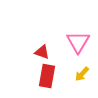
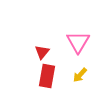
red triangle: rotated 49 degrees clockwise
yellow arrow: moved 2 px left, 1 px down
